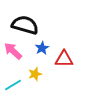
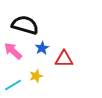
yellow star: moved 1 px right, 2 px down
